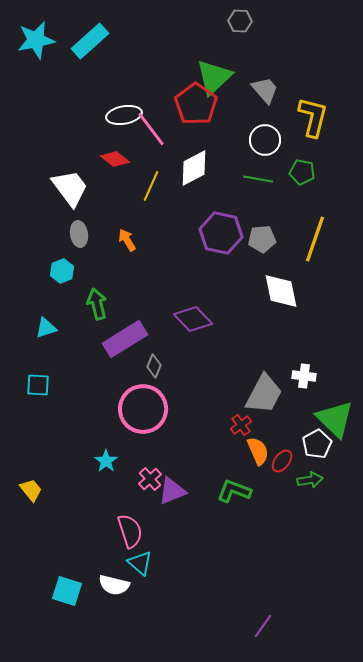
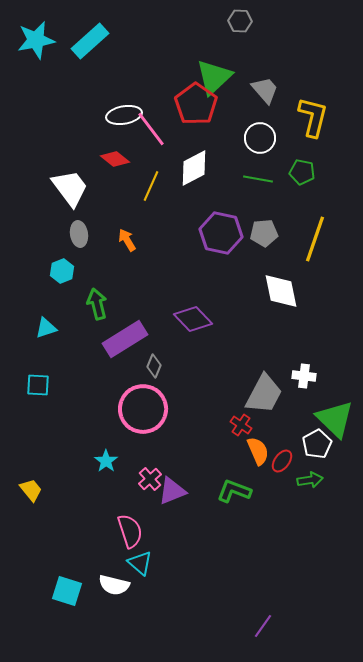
white circle at (265, 140): moved 5 px left, 2 px up
gray pentagon at (262, 239): moved 2 px right, 6 px up
red cross at (241, 425): rotated 20 degrees counterclockwise
